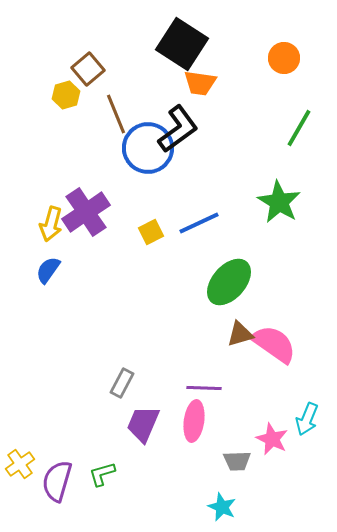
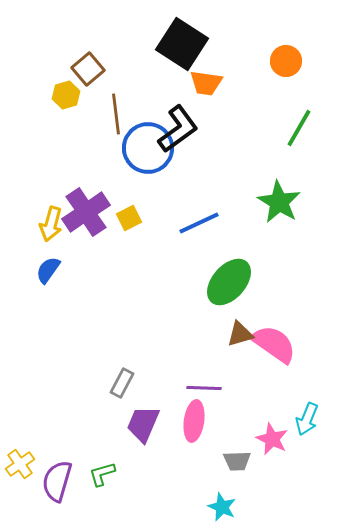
orange circle: moved 2 px right, 3 px down
orange trapezoid: moved 6 px right
brown line: rotated 15 degrees clockwise
yellow square: moved 22 px left, 14 px up
